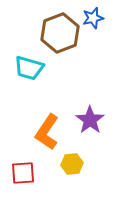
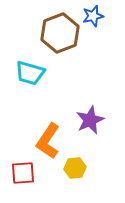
blue star: moved 2 px up
cyan trapezoid: moved 1 px right, 5 px down
purple star: rotated 12 degrees clockwise
orange L-shape: moved 1 px right, 9 px down
yellow hexagon: moved 3 px right, 4 px down
